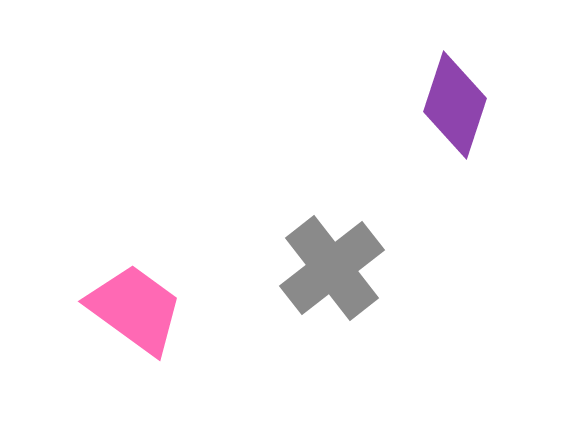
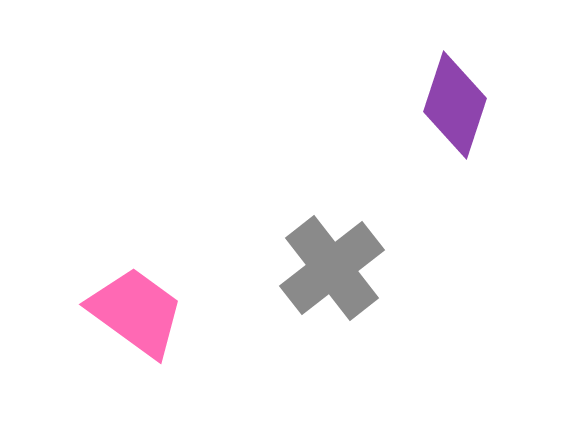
pink trapezoid: moved 1 px right, 3 px down
